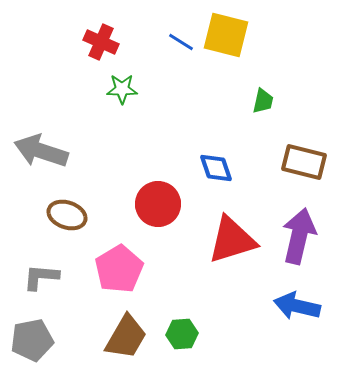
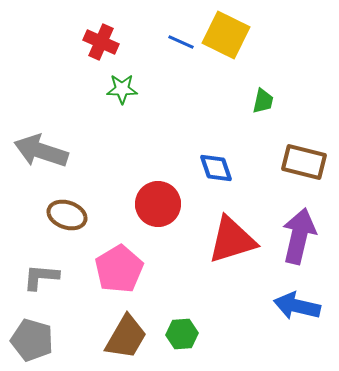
yellow square: rotated 12 degrees clockwise
blue line: rotated 8 degrees counterclockwise
gray pentagon: rotated 27 degrees clockwise
